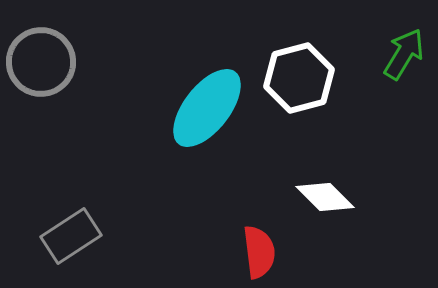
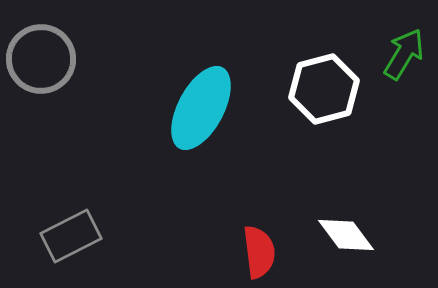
gray circle: moved 3 px up
white hexagon: moved 25 px right, 11 px down
cyan ellipse: moved 6 px left; rotated 10 degrees counterclockwise
white diamond: moved 21 px right, 38 px down; rotated 8 degrees clockwise
gray rectangle: rotated 6 degrees clockwise
